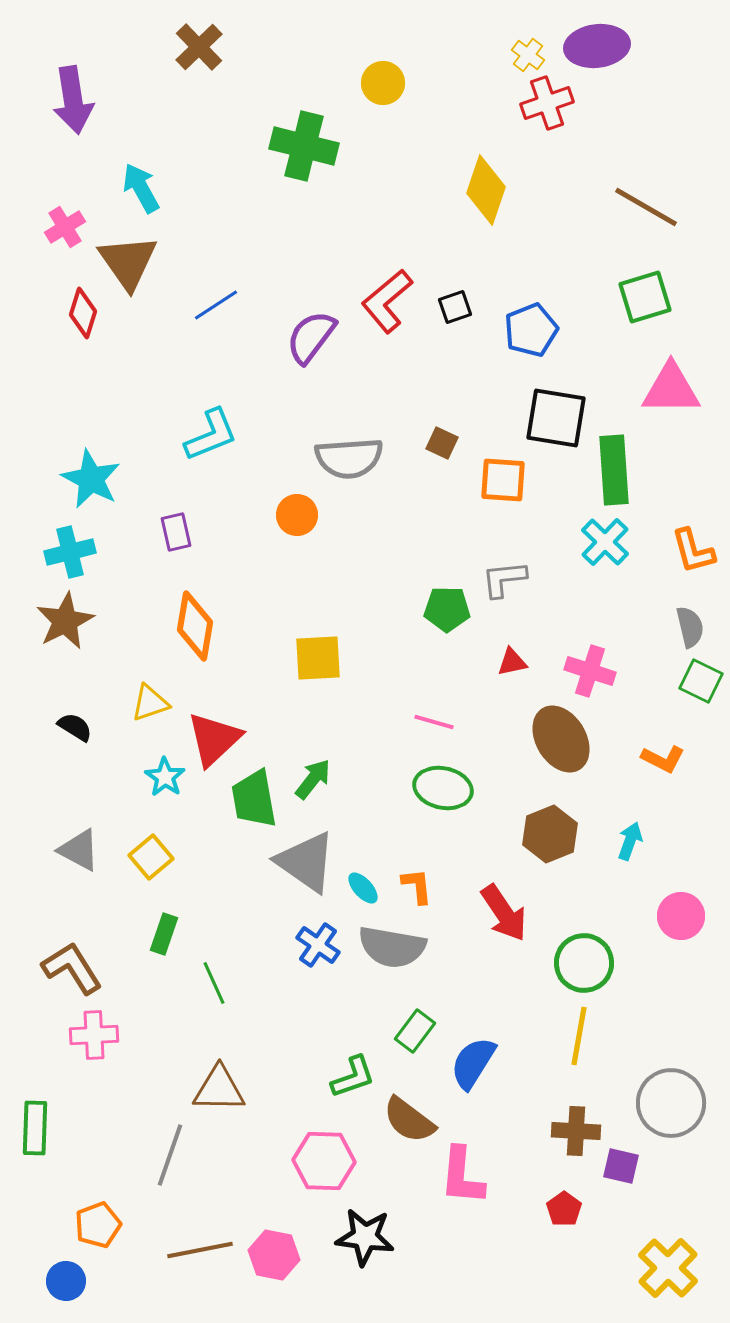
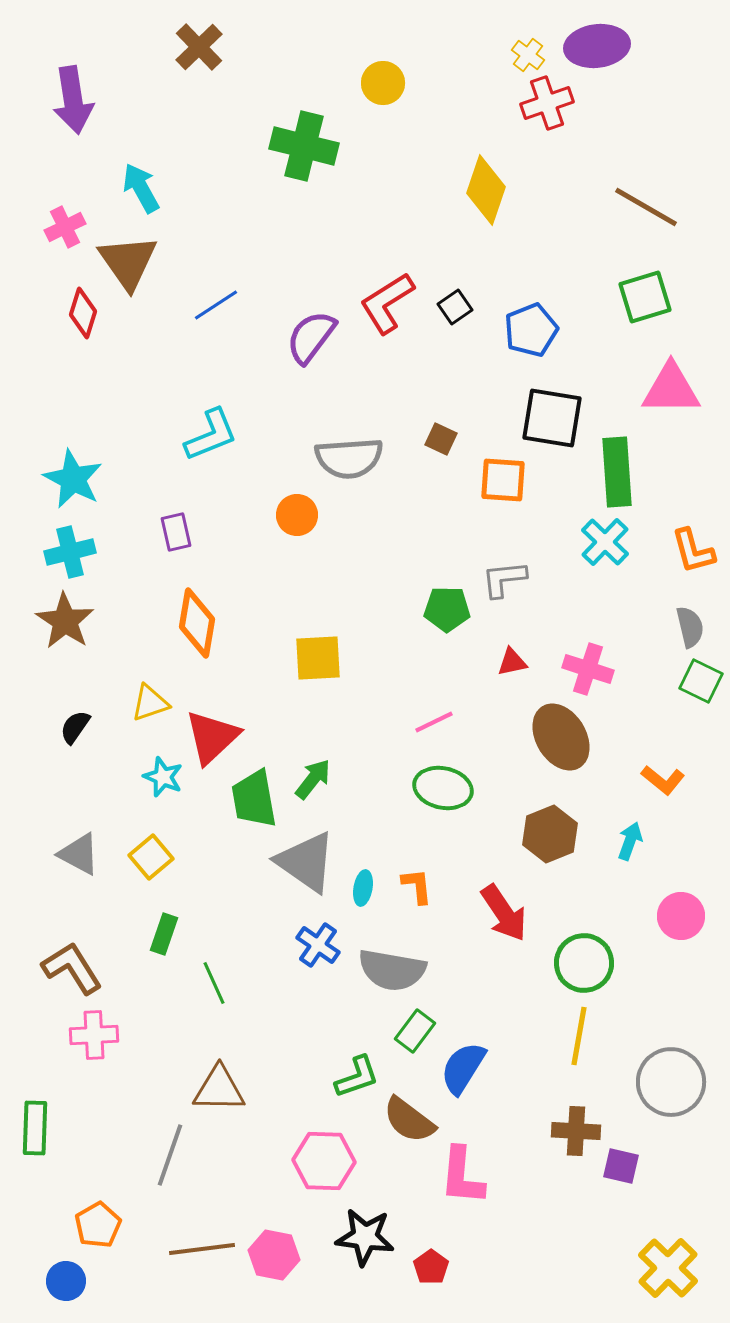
pink cross at (65, 227): rotated 6 degrees clockwise
red L-shape at (387, 301): moved 2 px down; rotated 8 degrees clockwise
black square at (455, 307): rotated 16 degrees counterclockwise
black square at (556, 418): moved 4 px left
brown square at (442, 443): moved 1 px left, 4 px up
green rectangle at (614, 470): moved 3 px right, 2 px down
cyan star at (91, 479): moved 18 px left
brown star at (65, 621): rotated 12 degrees counterclockwise
orange diamond at (195, 626): moved 2 px right, 3 px up
pink cross at (590, 671): moved 2 px left, 2 px up
pink line at (434, 722): rotated 42 degrees counterclockwise
black semicircle at (75, 727): rotated 87 degrees counterclockwise
red triangle at (214, 739): moved 2 px left, 2 px up
brown ellipse at (561, 739): moved 2 px up
orange L-shape at (663, 759): moved 21 px down; rotated 12 degrees clockwise
cyan star at (165, 777): moved 2 px left; rotated 12 degrees counterclockwise
gray triangle at (79, 850): moved 4 px down
cyan ellipse at (363, 888): rotated 52 degrees clockwise
gray semicircle at (392, 947): moved 23 px down
blue semicircle at (473, 1063): moved 10 px left, 5 px down
green L-shape at (353, 1077): moved 4 px right
gray circle at (671, 1103): moved 21 px up
red pentagon at (564, 1209): moved 133 px left, 58 px down
orange pentagon at (98, 1225): rotated 9 degrees counterclockwise
brown line at (200, 1250): moved 2 px right, 1 px up; rotated 4 degrees clockwise
